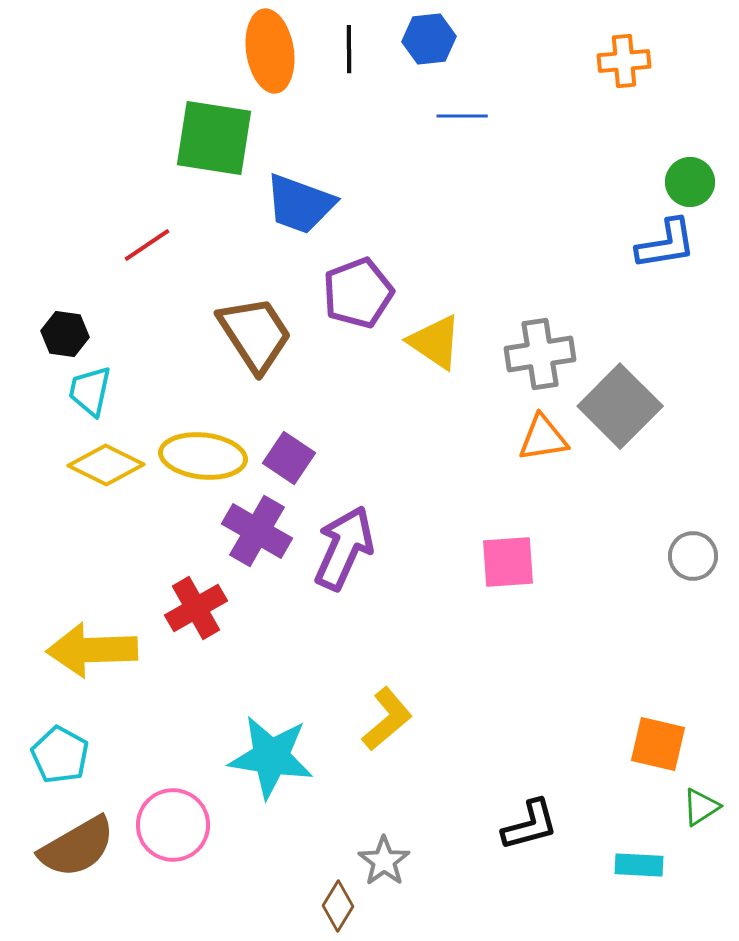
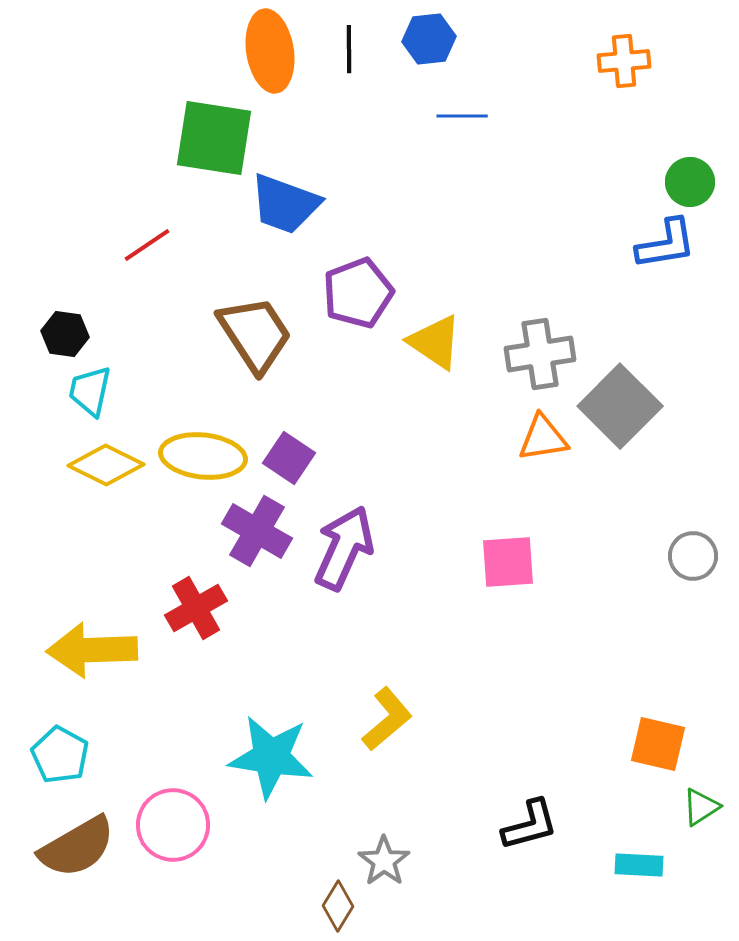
blue trapezoid: moved 15 px left
